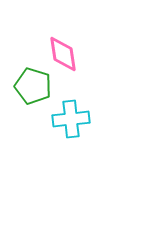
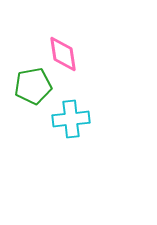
green pentagon: rotated 27 degrees counterclockwise
